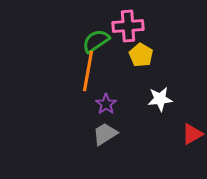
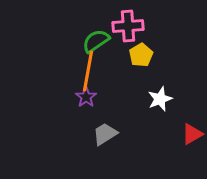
yellow pentagon: rotated 10 degrees clockwise
white star: rotated 15 degrees counterclockwise
purple star: moved 20 px left, 7 px up
